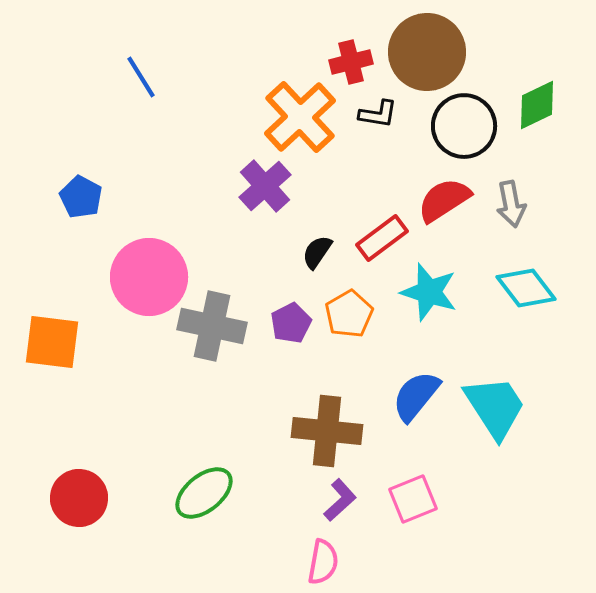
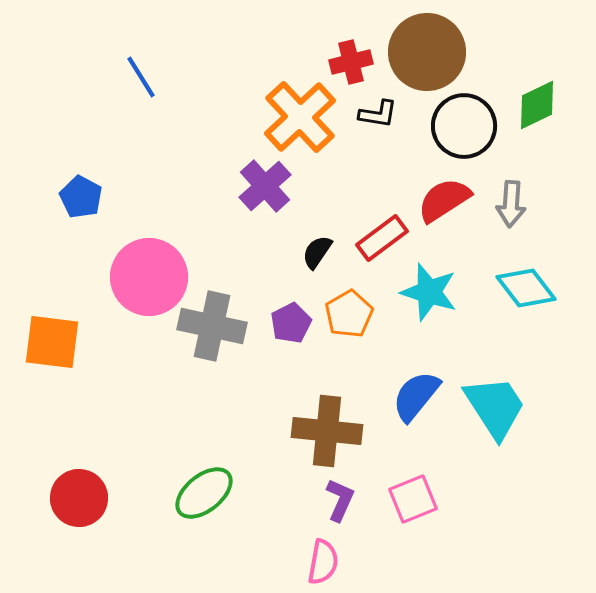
gray arrow: rotated 15 degrees clockwise
purple L-shape: rotated 24 degrees counterclockwise
